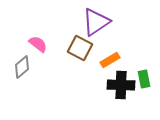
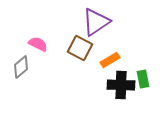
pink semicircle: rotated 12 degrees counterclockwise
gray diamond: moved 1 px left
green rectangle: moved 1 px left
